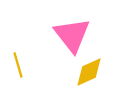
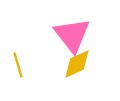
yellow diamond: moved 12 px left, 8 px up
